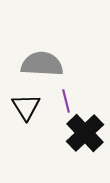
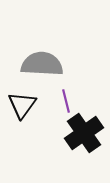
black triangle: moved 4 px left, 2 px up; rotated 8 degrees clockwise
black cross: moved 1 px left; rotated 9 degrees clockwise
